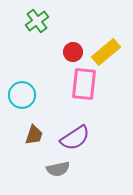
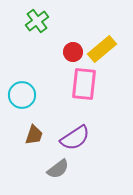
yellow rectangle: moved 4 px left, 3 px up
gray semicircle: rotated 25 degrees counterclockwise
